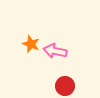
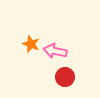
red circle: moved 9 px up
